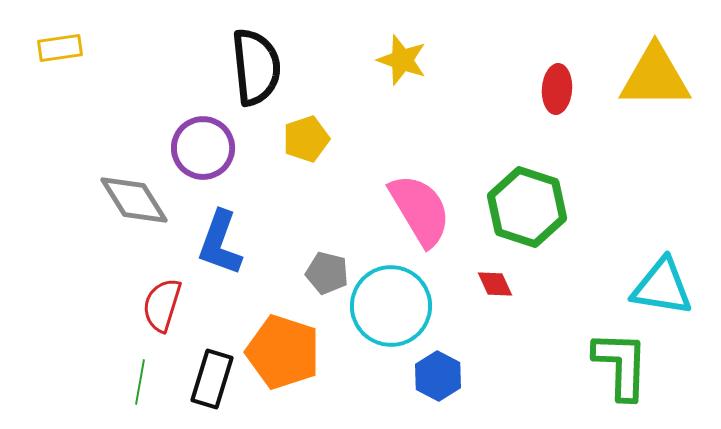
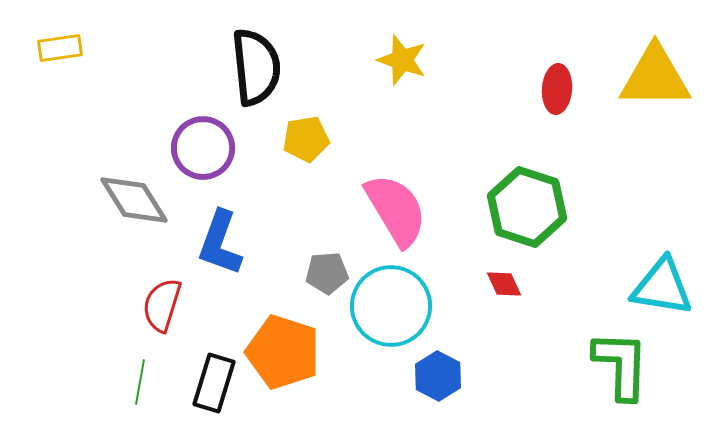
yellow pentagon: rotated 9 degrees clockwise
pink semicircle: moved 24 px left
gray pentagon: rotated 18 degrees counterclockwise
red diamond: moved 9 px right
black rectangle: moved 2 px right, 4 px down
